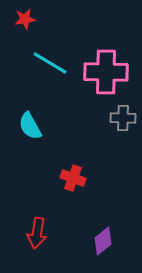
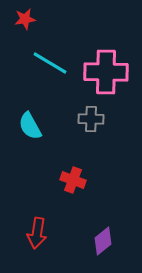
gray cross: moved 32 px left, 1 px down
red cross: moved 2 px down
